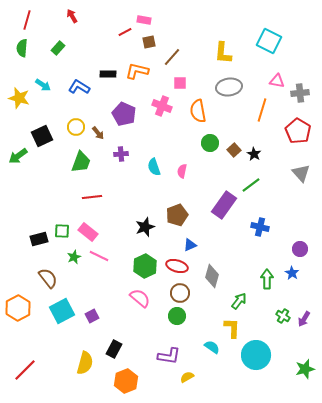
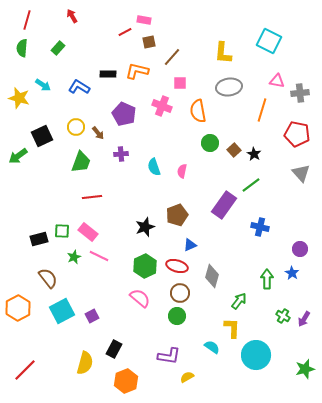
red pentagon at (298, 131): moved 1 px left, 3 px down; rotated 20 degrees counterclockwise
